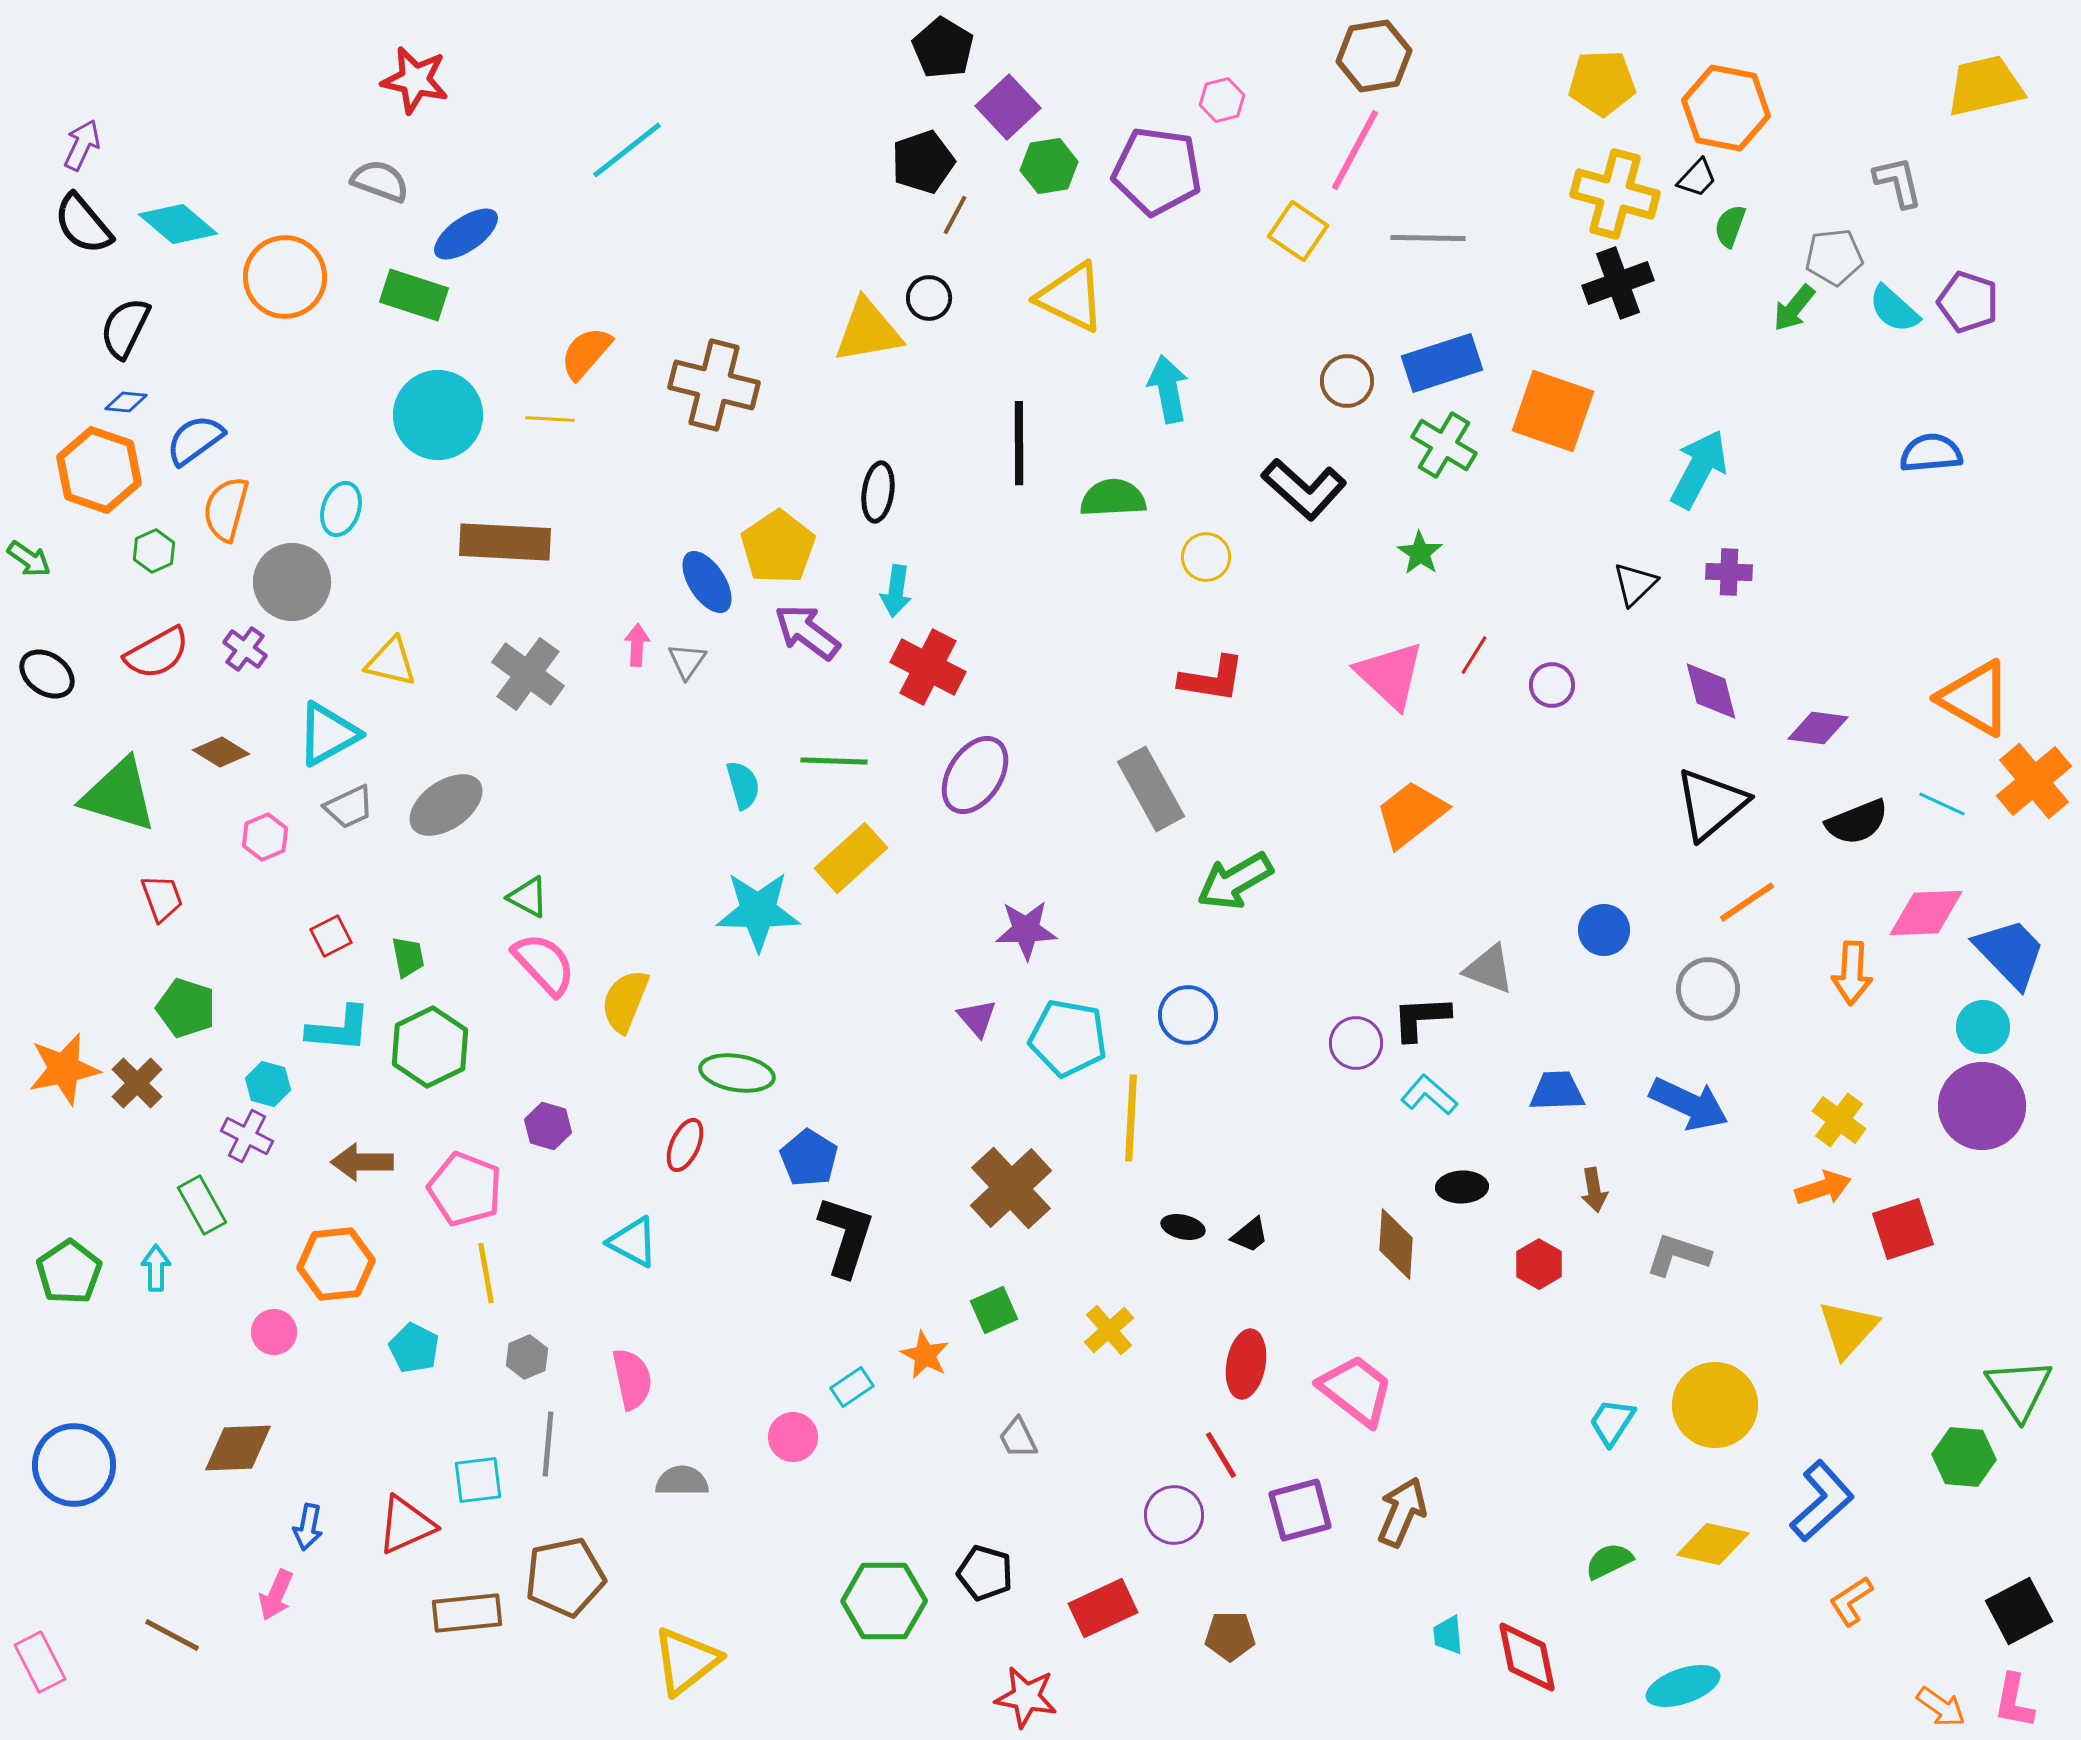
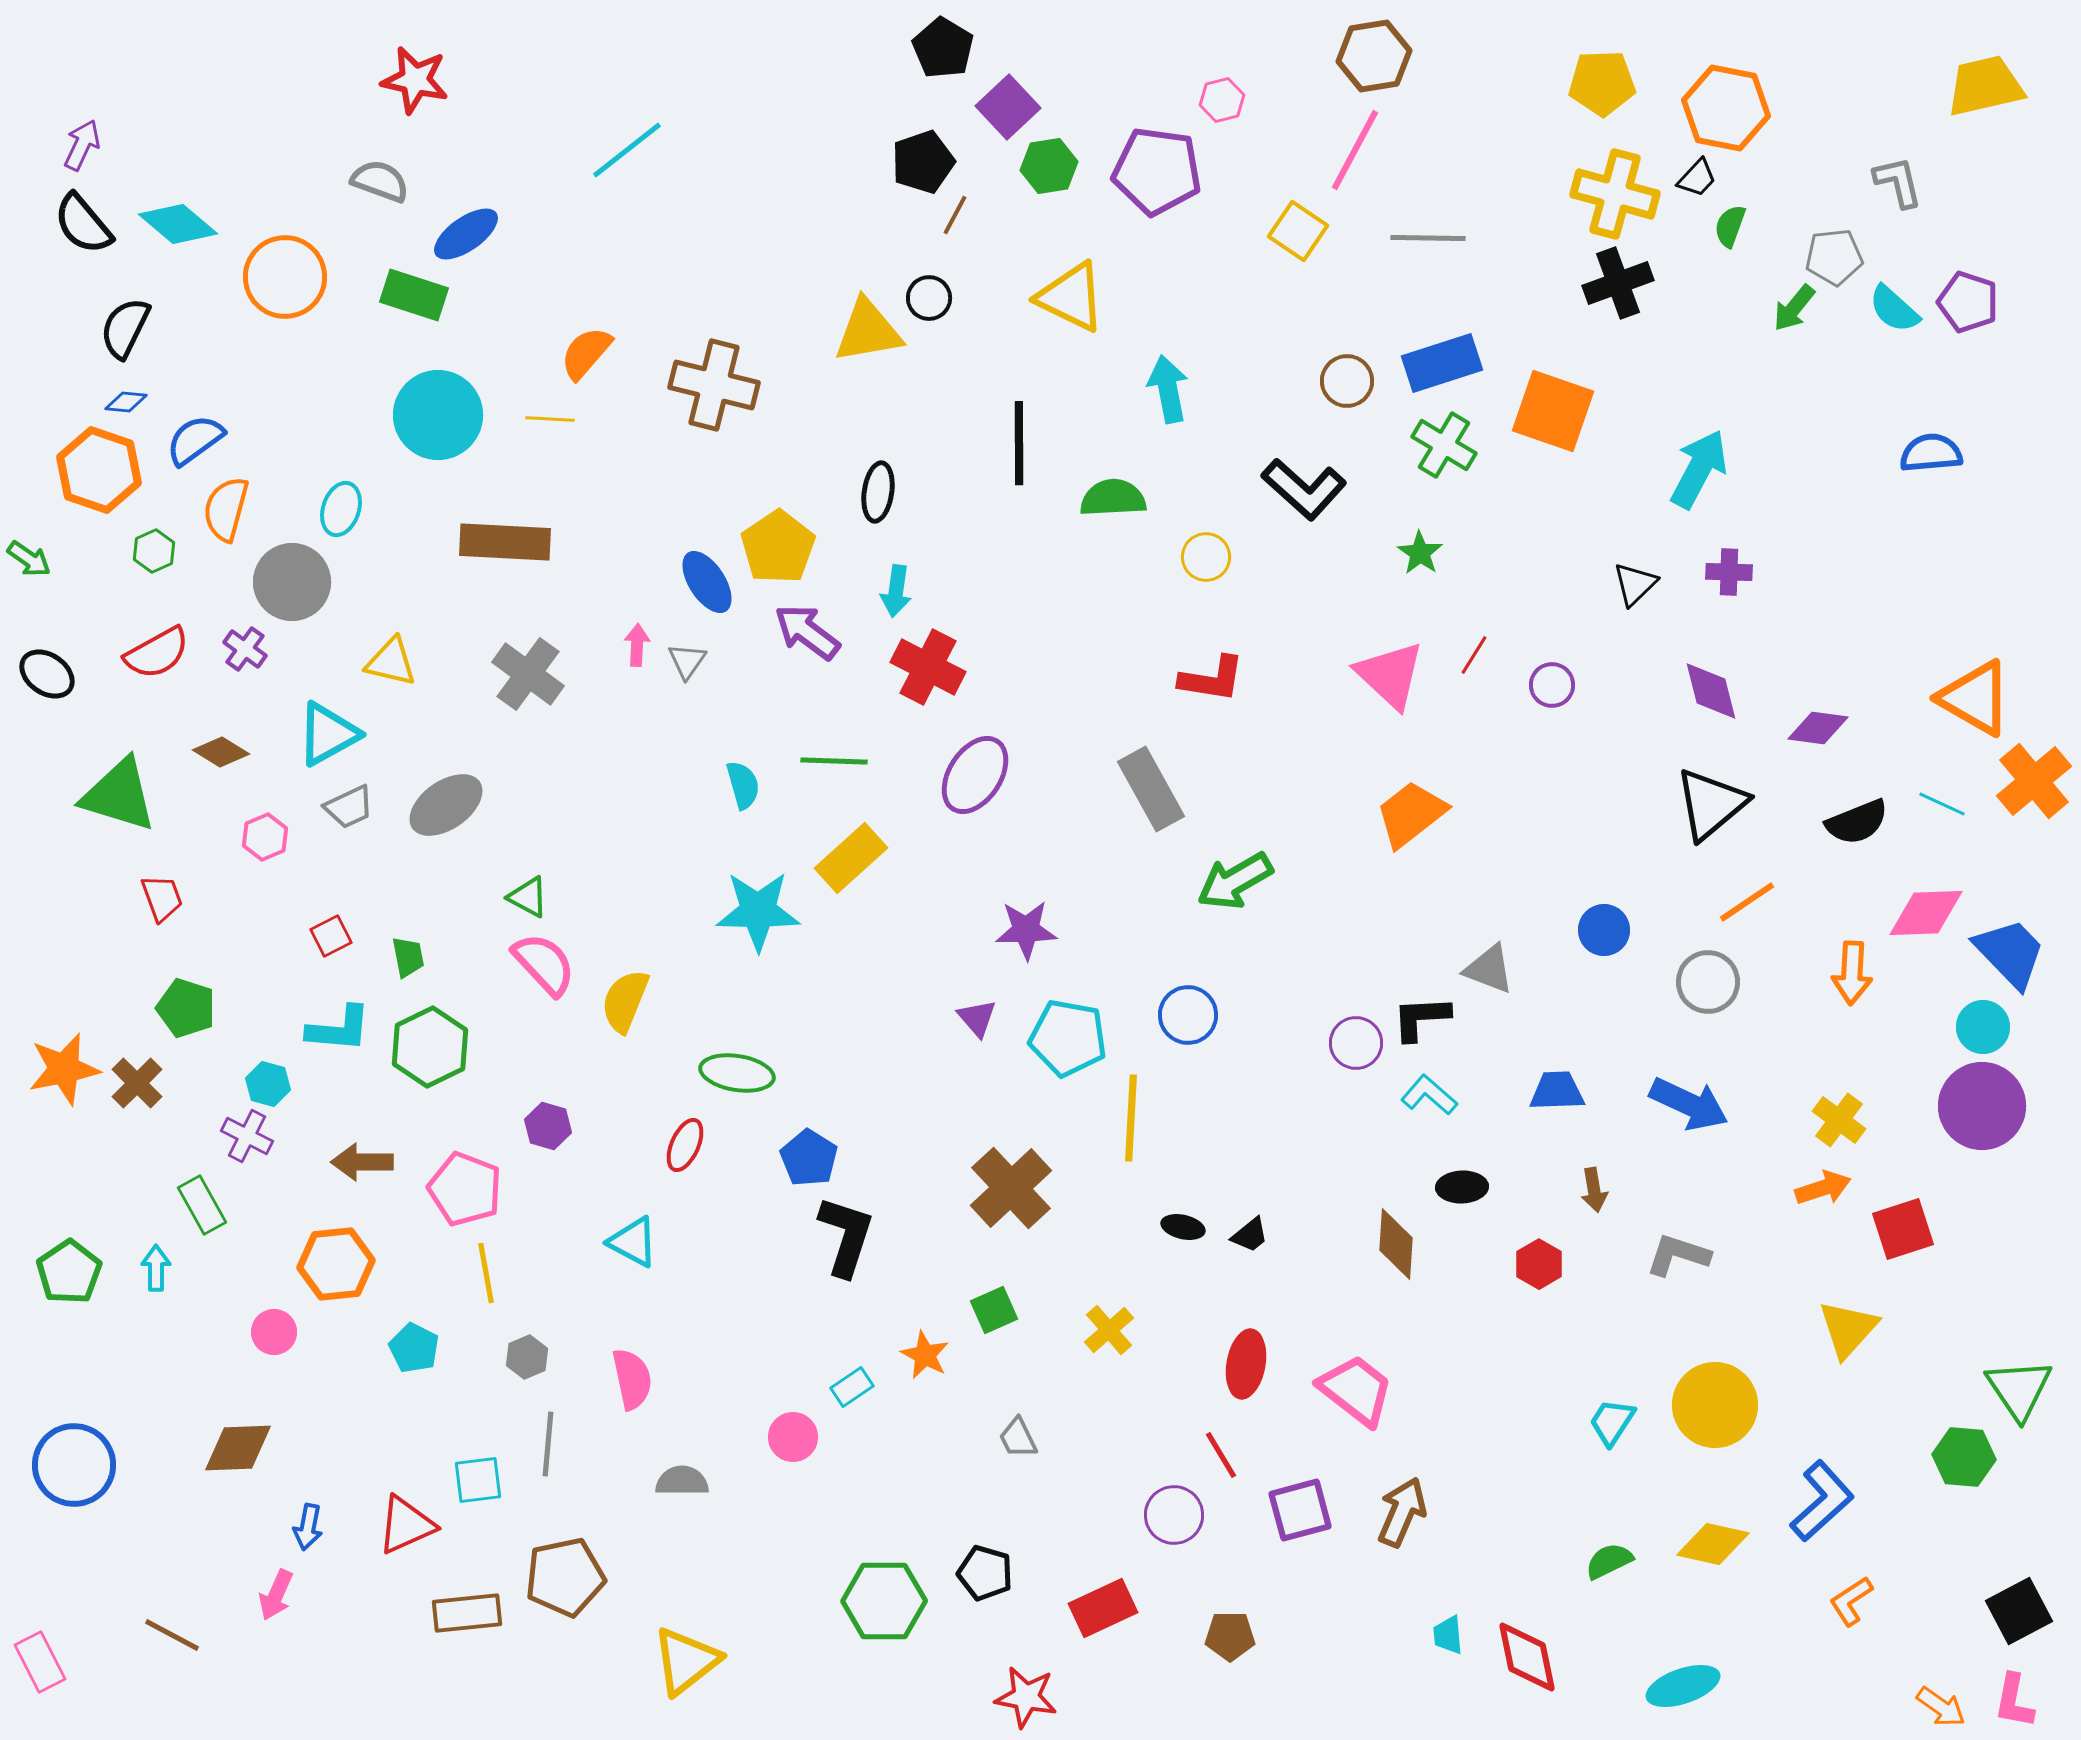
gray circle at (1708, 989): moved 7 px up
